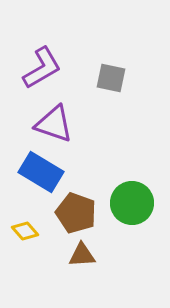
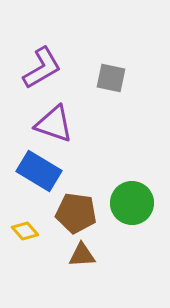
blue rectangle: moved 2 px left, 1 px up
brown pentagon: rotated 12 degrees counterclockwise
